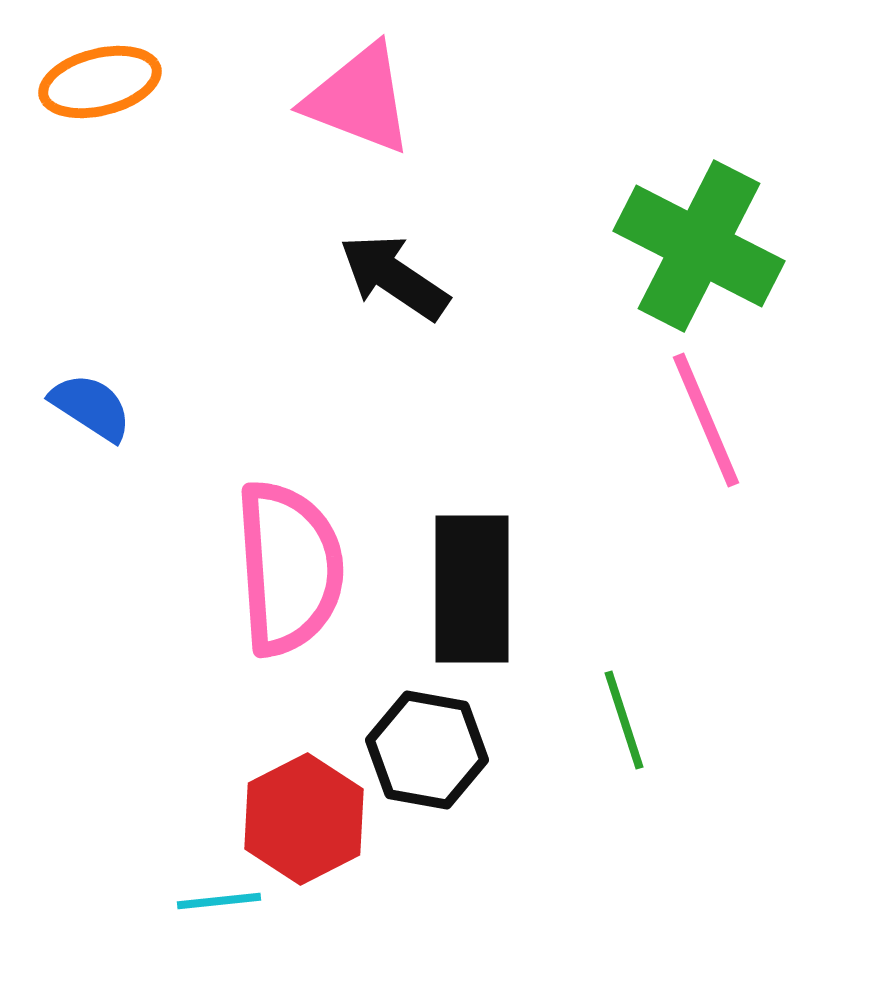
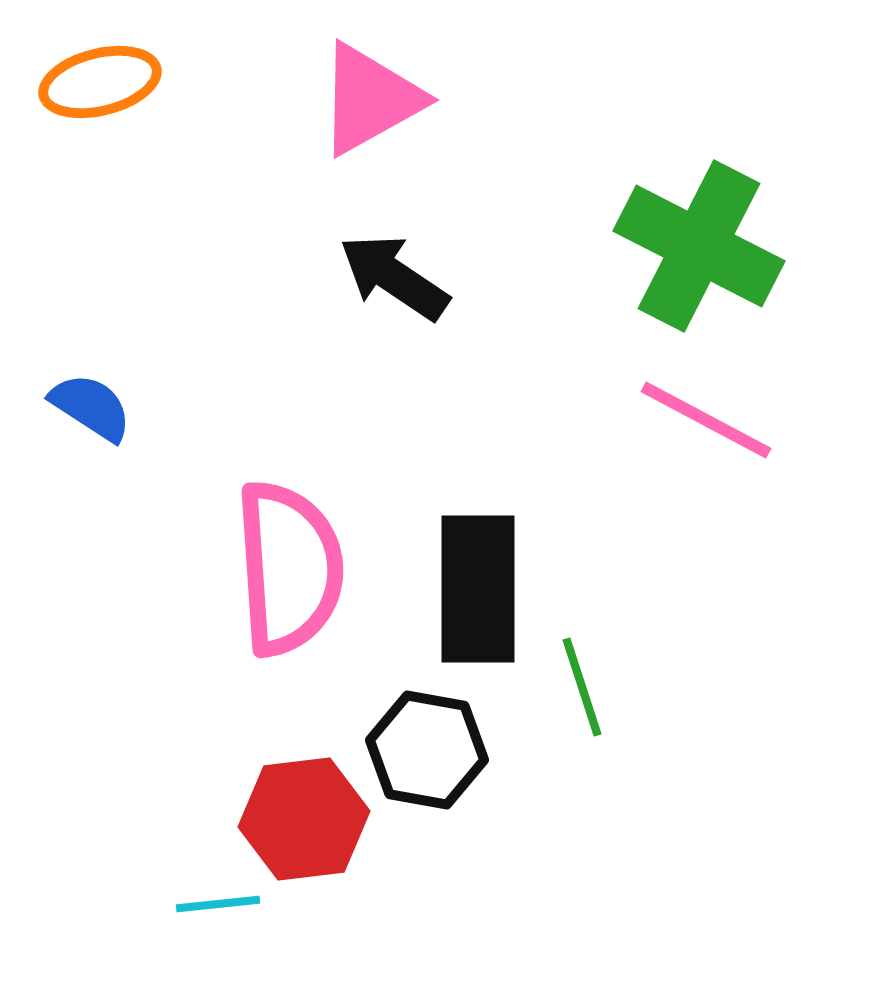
pink triangle: moved 11 px right; rotated 50 degrees counterclockwise
pink line: rotated 39 degrees counterclockwise
black rectangle: moved 6 px right
green line: moved 42 px left, 33 px up
red hexagon: rotated 20 degrees clockwise
cyan line: moved 1 px left, 3 px down
